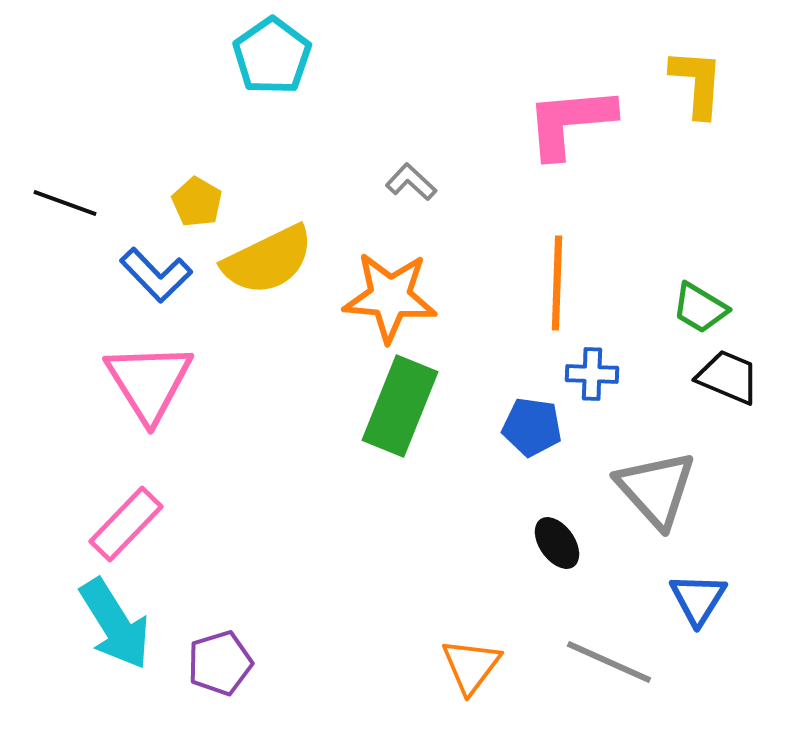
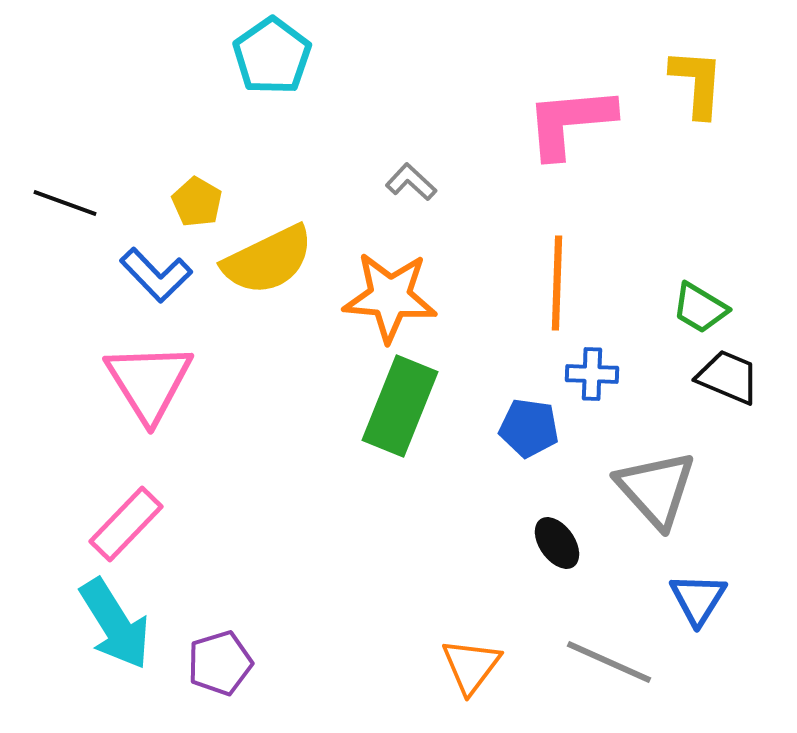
blue pentagon: moved 3 px left, 1 px down
